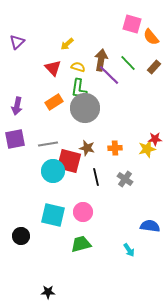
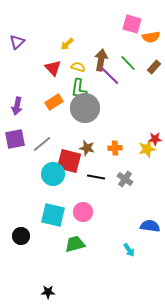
orange semicircle: rotated 60 degrees counterclockwise
gray line: moved 6 px left; rotated 30 degrees counterclockwise
cyan circle: moved 3 px down
black line: rotated 66 degrees counterclockwise
green trapezoid: moved 6 px left
